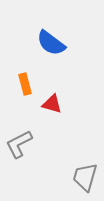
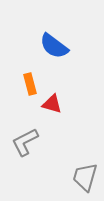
blue semicircle: moved 3 px right, 3 px down
orange rectangle: moved 5 px right
gray L-shape: moved 6 px right, 2 px up
